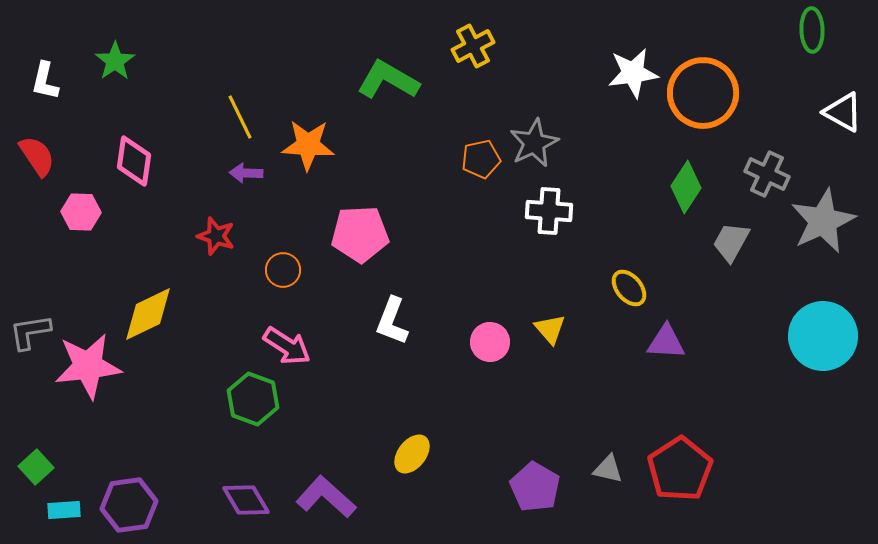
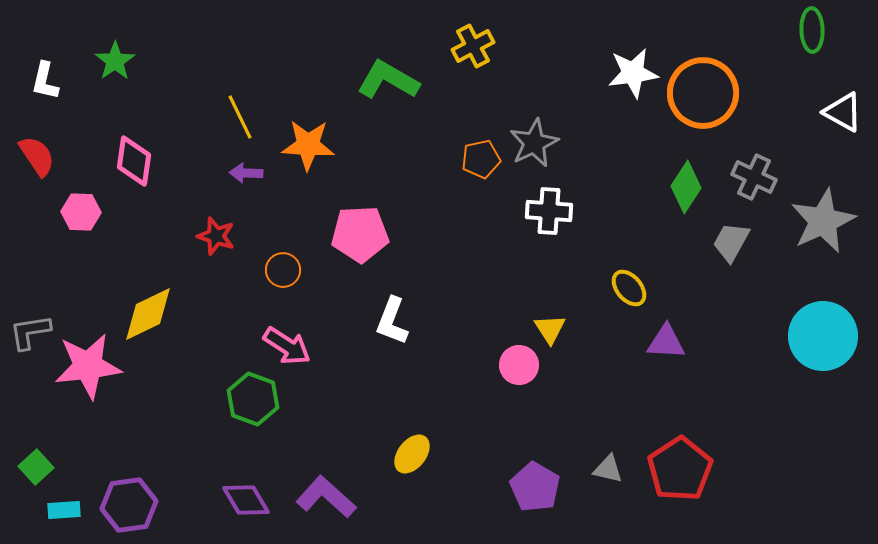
gray cross at (767, 174): moved 13 px left, 3 px down
yellow triangle at (550, 329): rotated 8 degrees clockwise
pink circle at (490, 342): moved 29 px right, 23 px down
